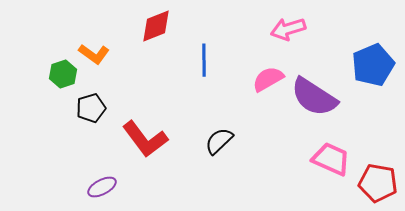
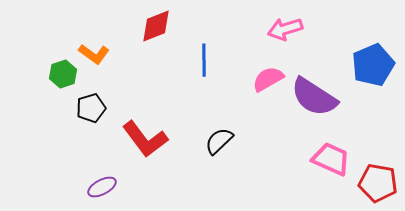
pink arrow: moved 3 px left
